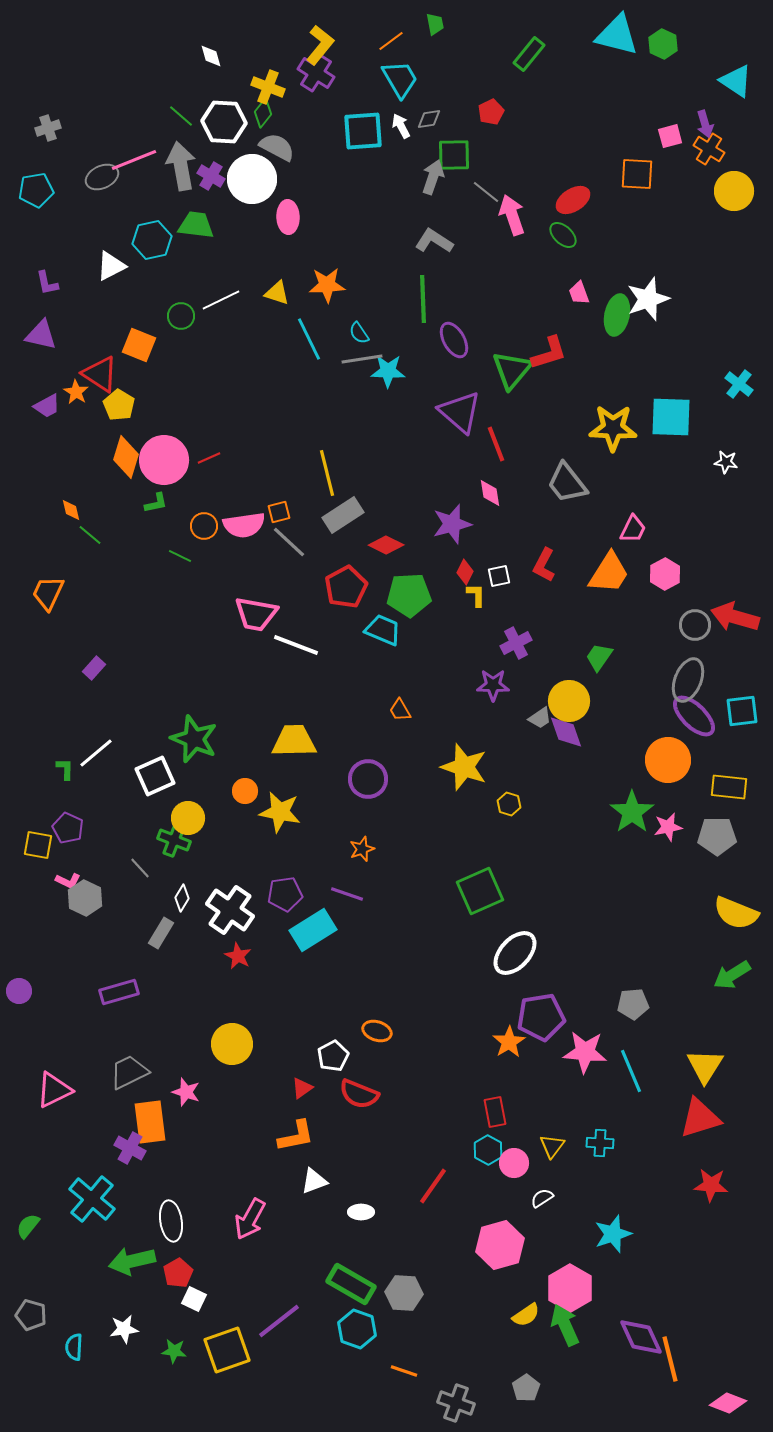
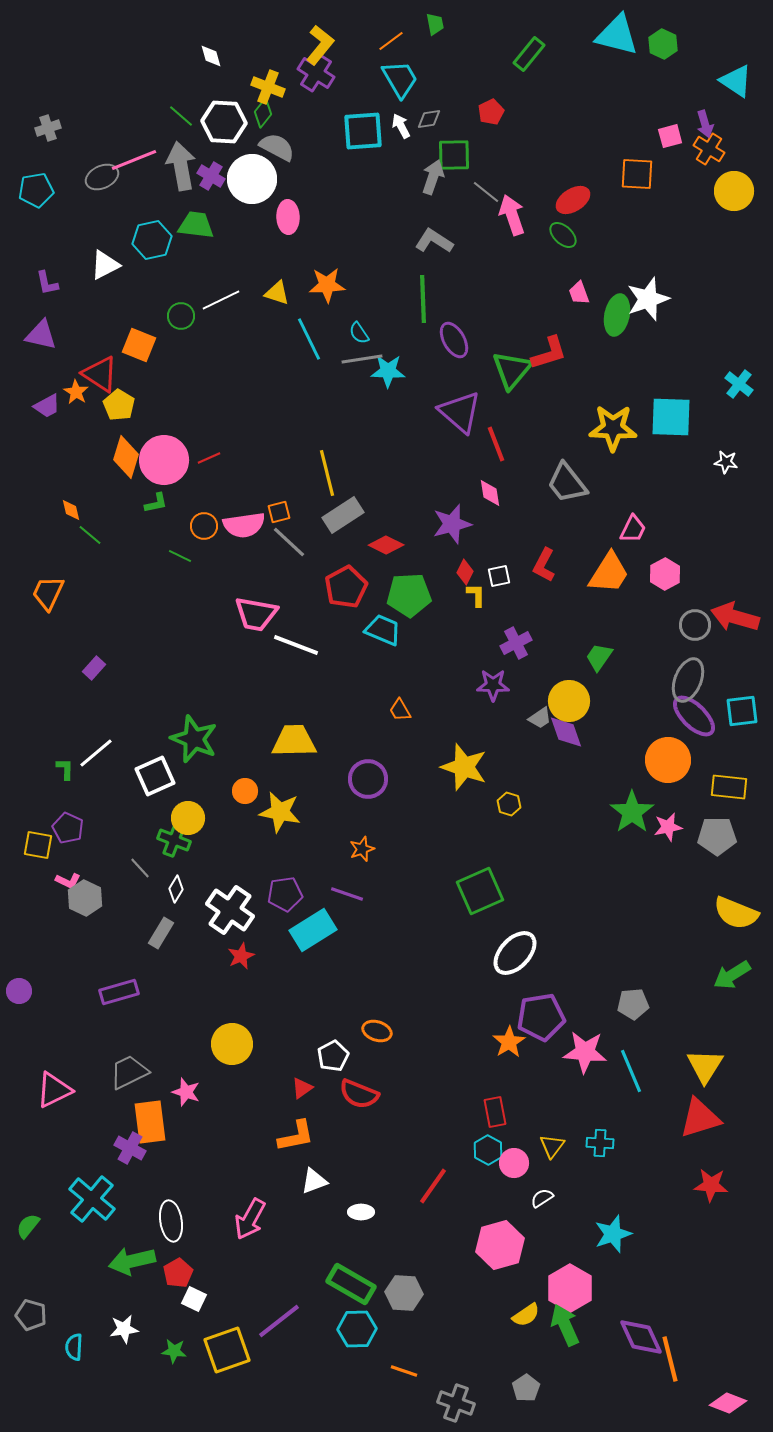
white triangle at (111, 266): moved 6 px left, 1 px up
white diamond at (182, 898): moved 6 px left, 9 px up
red star at (238, 956): moved 3 px right; rotated 20 degrees clockwise
cyan hexagon at (357, 1329): rotated 21 degrees counterclockwise
